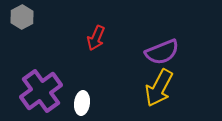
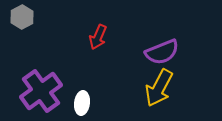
red arrow: moved 2 px right, 1 px up
